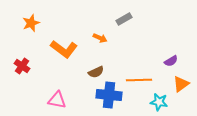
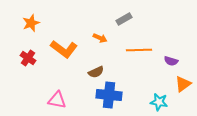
purple semicircle: rotated 48 degrees clockwise
red cross: moved 6 px right, 8 px up
orange line: moved 30 px up
orange triangle: moved 2 px right
